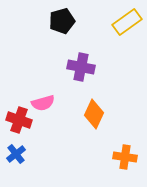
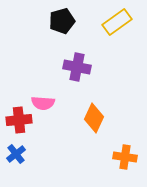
yellow rectangle: moved 10 px left
purple cross: moved 4 px left
pink semicircle: rotated 20 degrees clockwise
orange diamond: moved 4 px down
red cross: rotated 25 degrees counterclockwise
